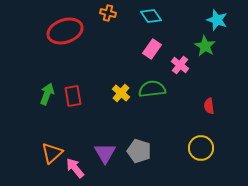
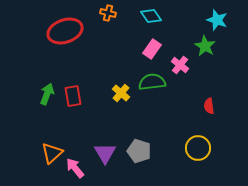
green semicircle: moved 7 px up
yellow circle: moved 3 px left
